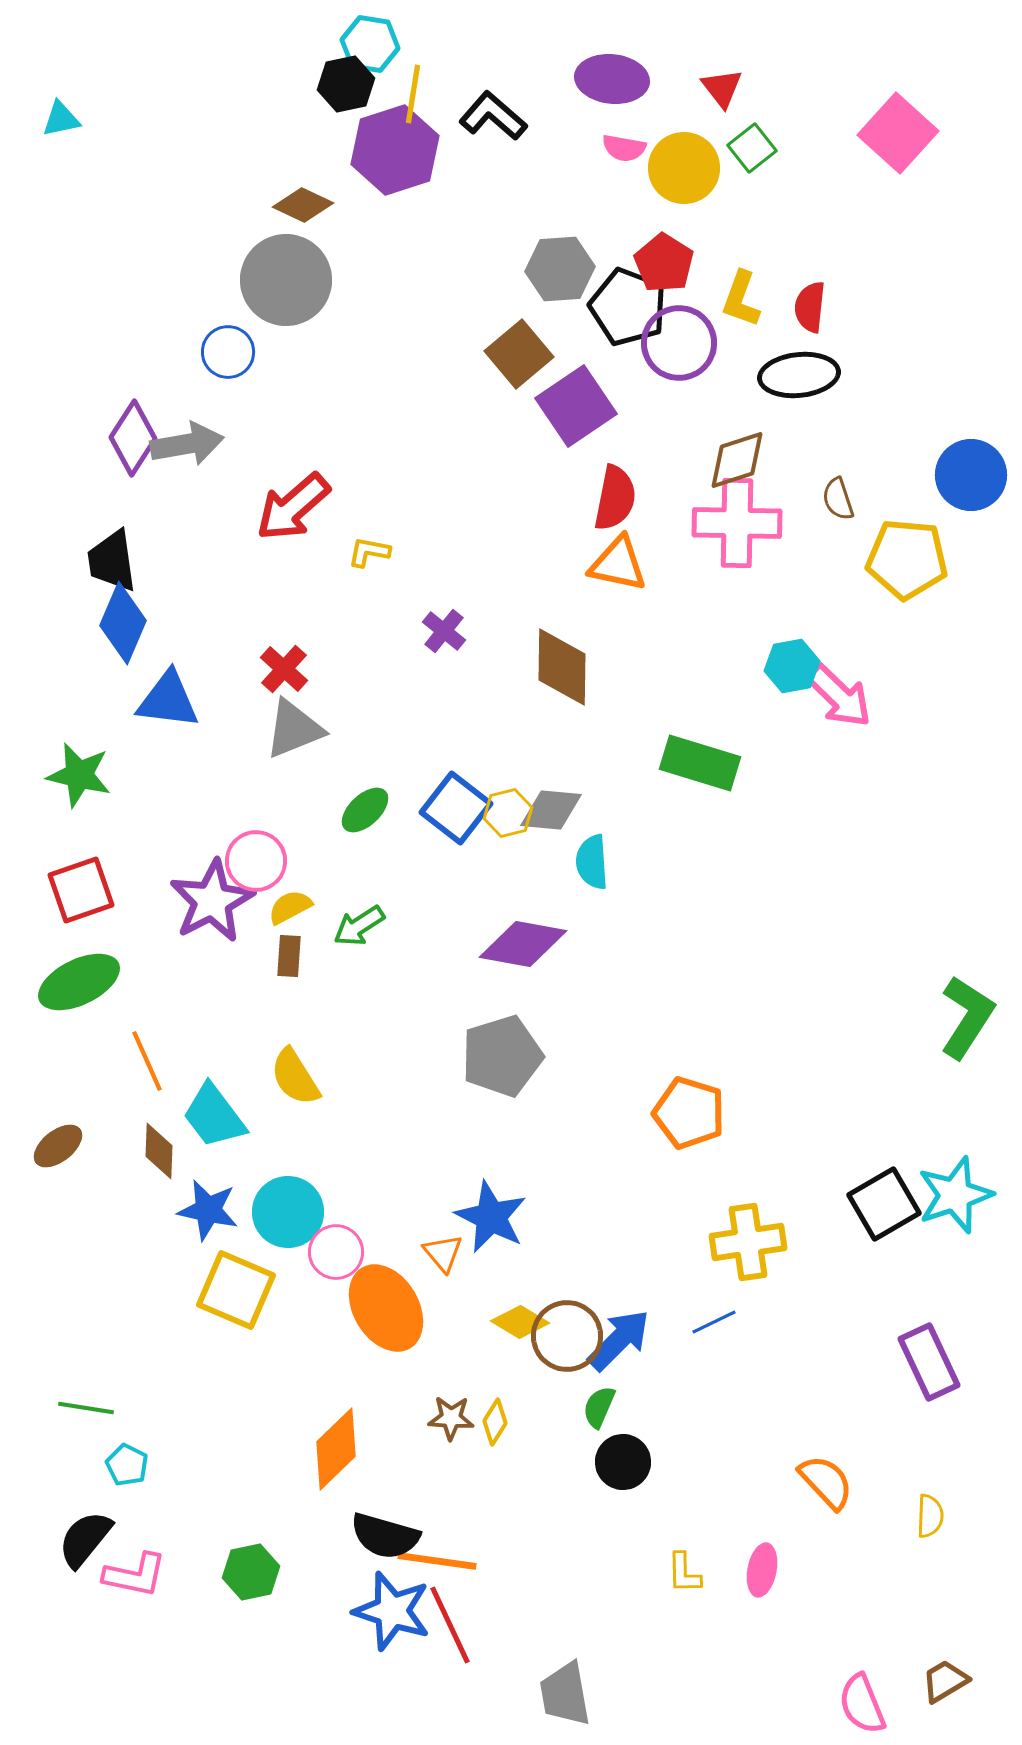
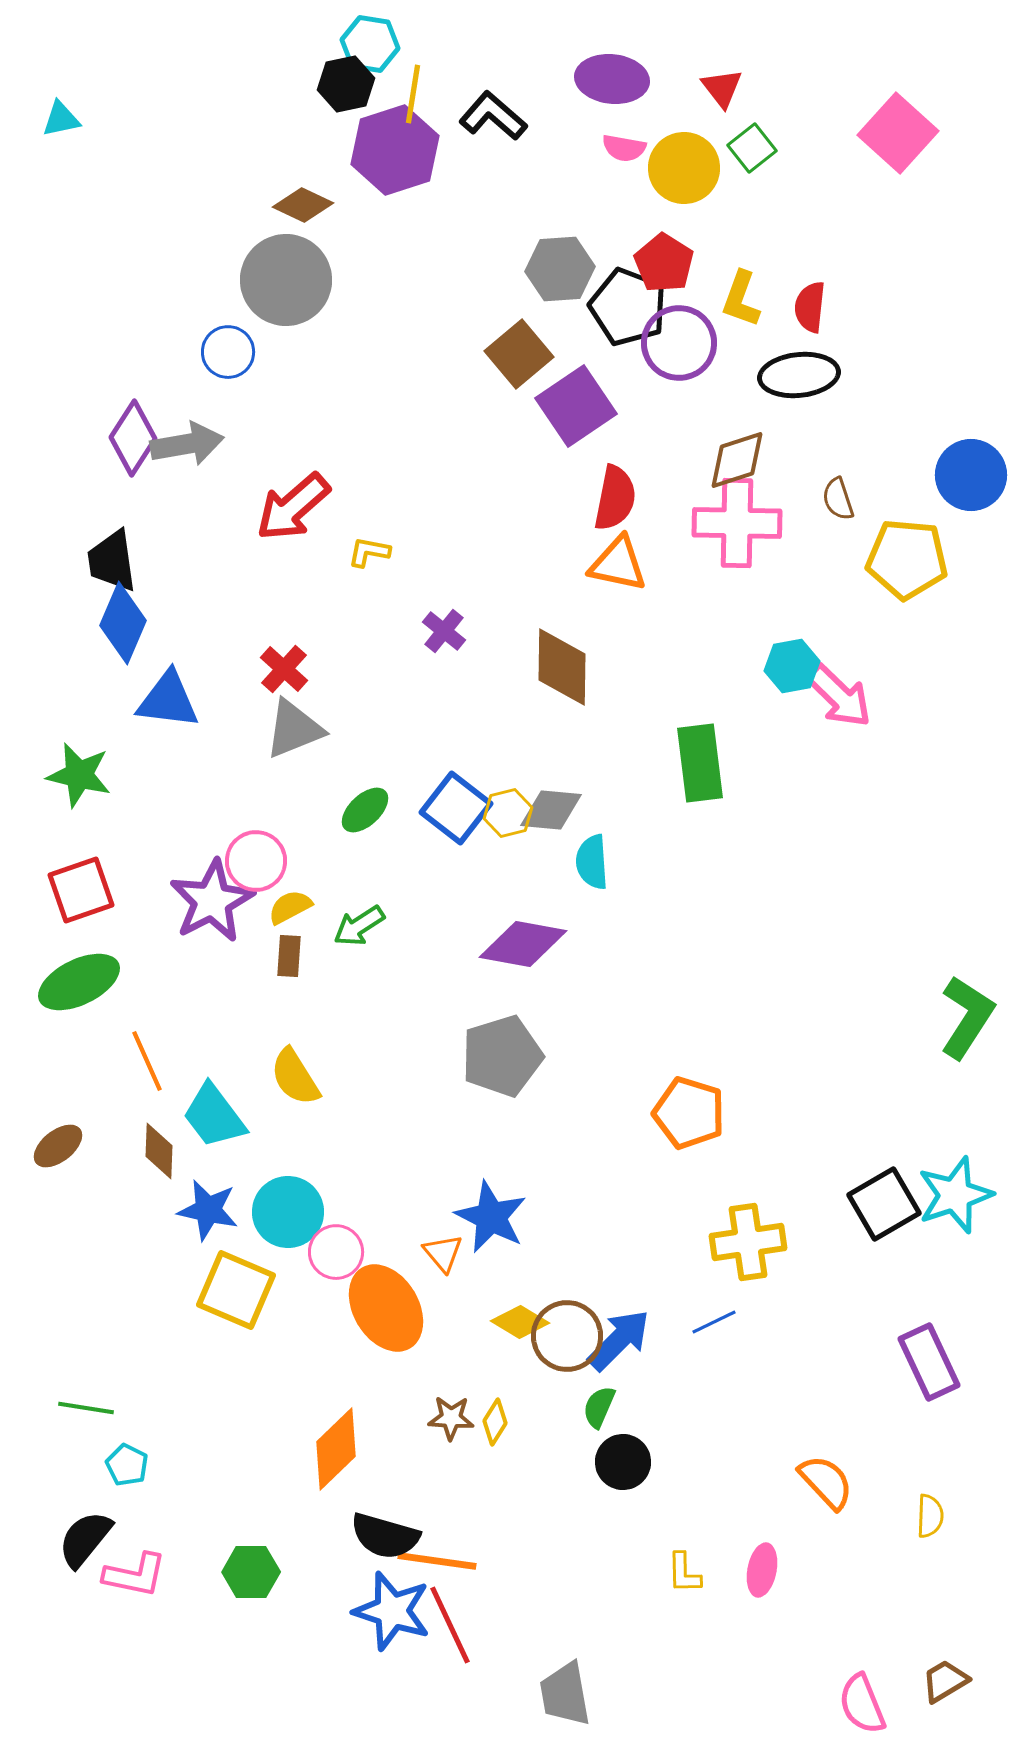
green rectangle at (700, 763): rotated 66 degrees clockwise
green hexagon at (251, 1572): rotated 12 degrees clockwise
